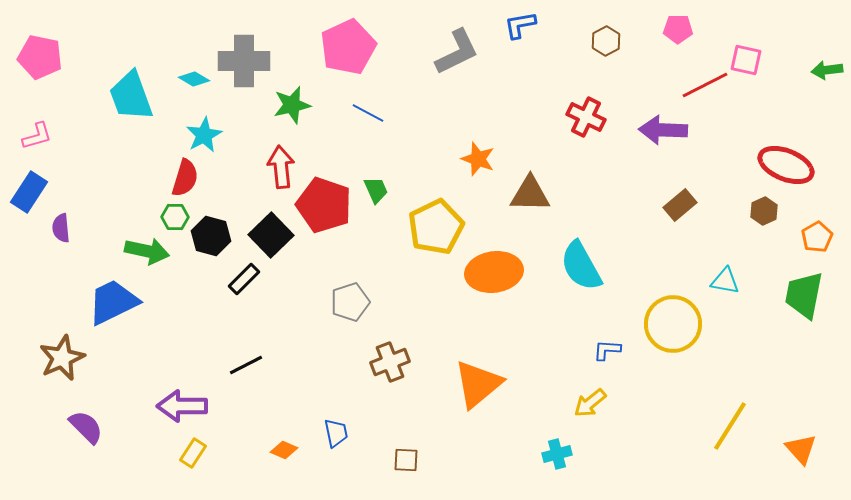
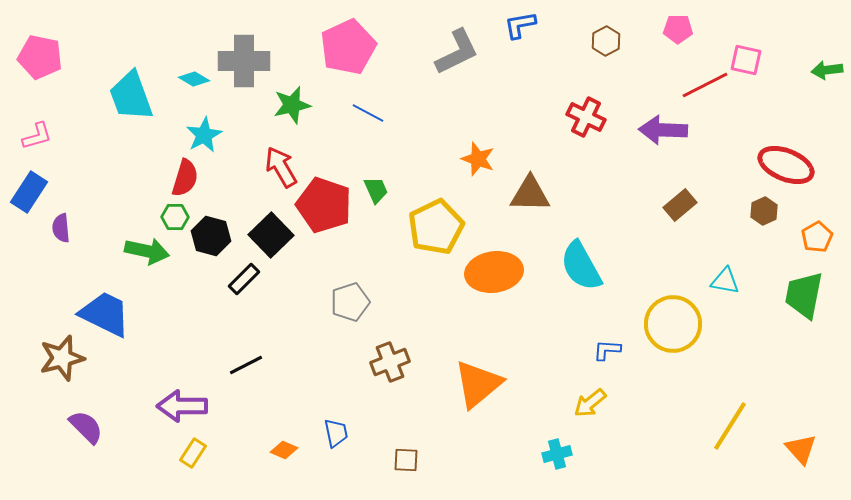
red arrow at (281, 167): rotated 24 degrees counterclockwise
blue trapezoid at (113, 302): moved 8 px left, 12 px down; rotated 52 degrees clockwise
brown star at (62, 358): rotated 9 degrees clockwise
